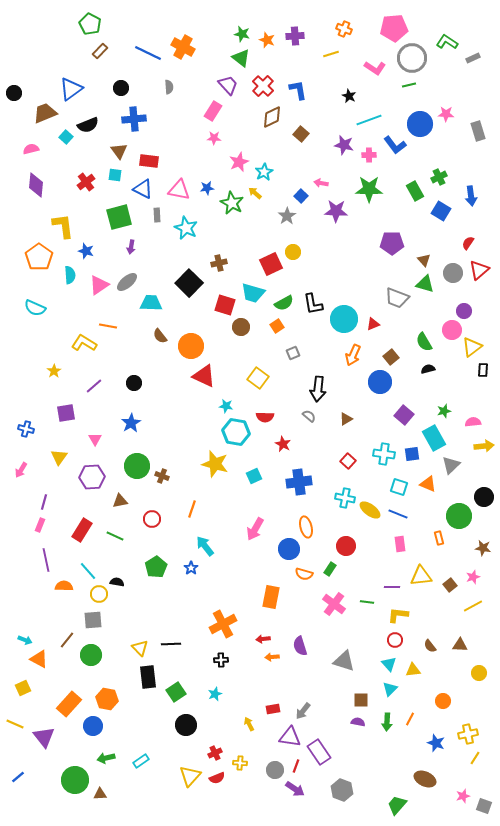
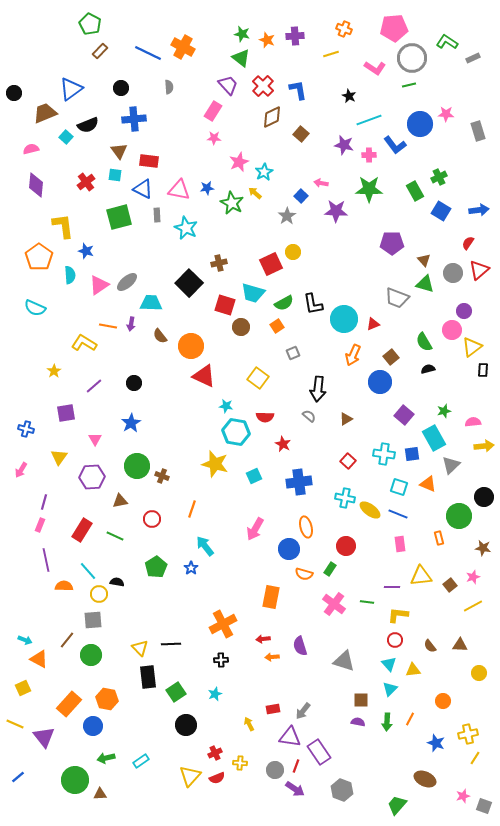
blue arrow at (471, 196): moved 8 px right, 14 px down; rotated 90 degrees counterclockwise
purple arrow at (131, 247): moved 77 px down
